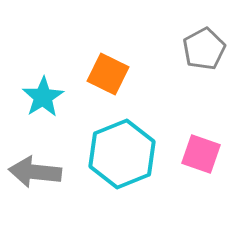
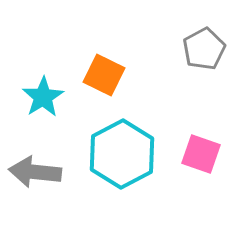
orange square: moved 4 px left, 1 px down
cyan hexagon: rotated 6 degrees counterclockwise
